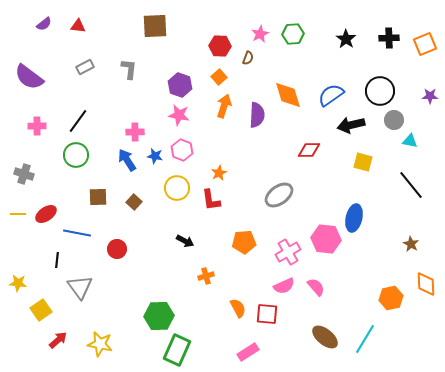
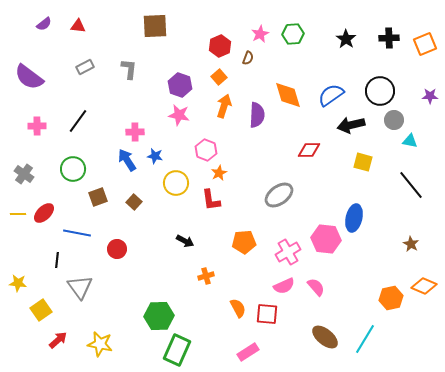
red hexagon at (220, 46): rotated 25 degrees counterclockwise
pink hexagon at (182, 150): moved 24 px right
green circle at (76, 155): moved 3 px left, 14 px down
gray cross at (24, 174): rotated 18 degrees clockwise
yellow circle at (177, 188): moved 1 px left, 5 px up
brown square at (98, 197): rotated 18 degrees counterclockwise
red ellipse at (46, 214): moved 2 px left, 1 px up; rotated 10 degrees counterclockwise
orange diamond at (426, 284): moved 2 px left, 2 px down; rotated 65 degrees counterclockwise
